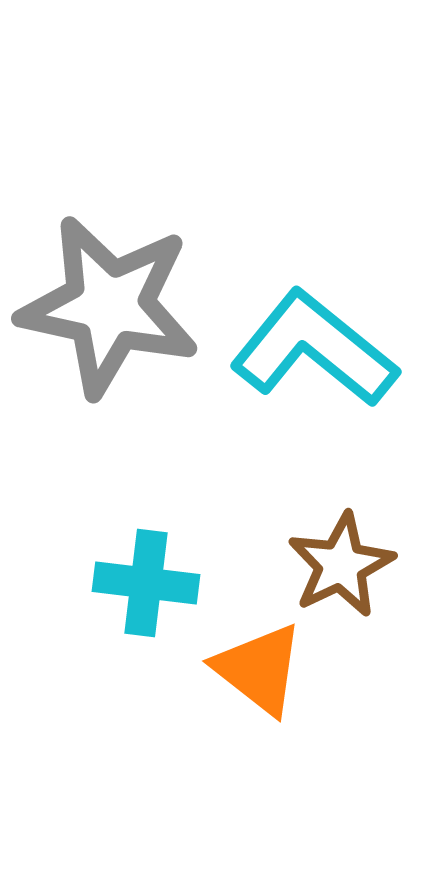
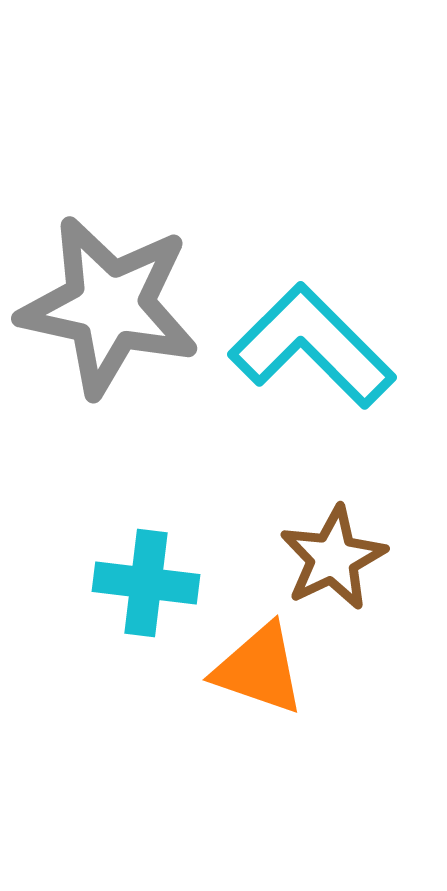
cyan L-shape: moved 2 px left, 3 px up; rotated 6 degrees clockwise
brown star: moved 8 px left, 7 px up
orange triangle: rotated 19 degrees counterclockwise
